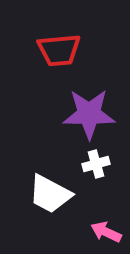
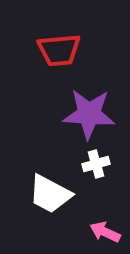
purple star: rotated 4 degrees clockwise
pink arrow: moved 1 px left
